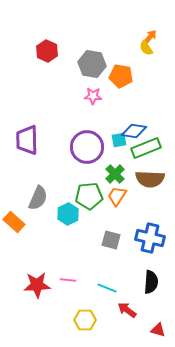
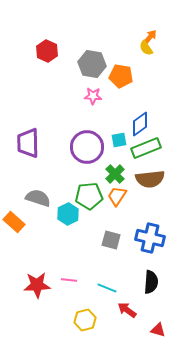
blue diamond: moved 6 px right, 7 px up; rotated 45 degrees counterclockwise
purple trapezoid: moved 1 px right, 3 px down
brown semicircle: rotated 8 degrees counterclockwise
gray semicircle: rotated 95 degrees counterclockwise
pink line: moved 1 px right
yellow hexagon: rotated 15 degrees counterclockwise
